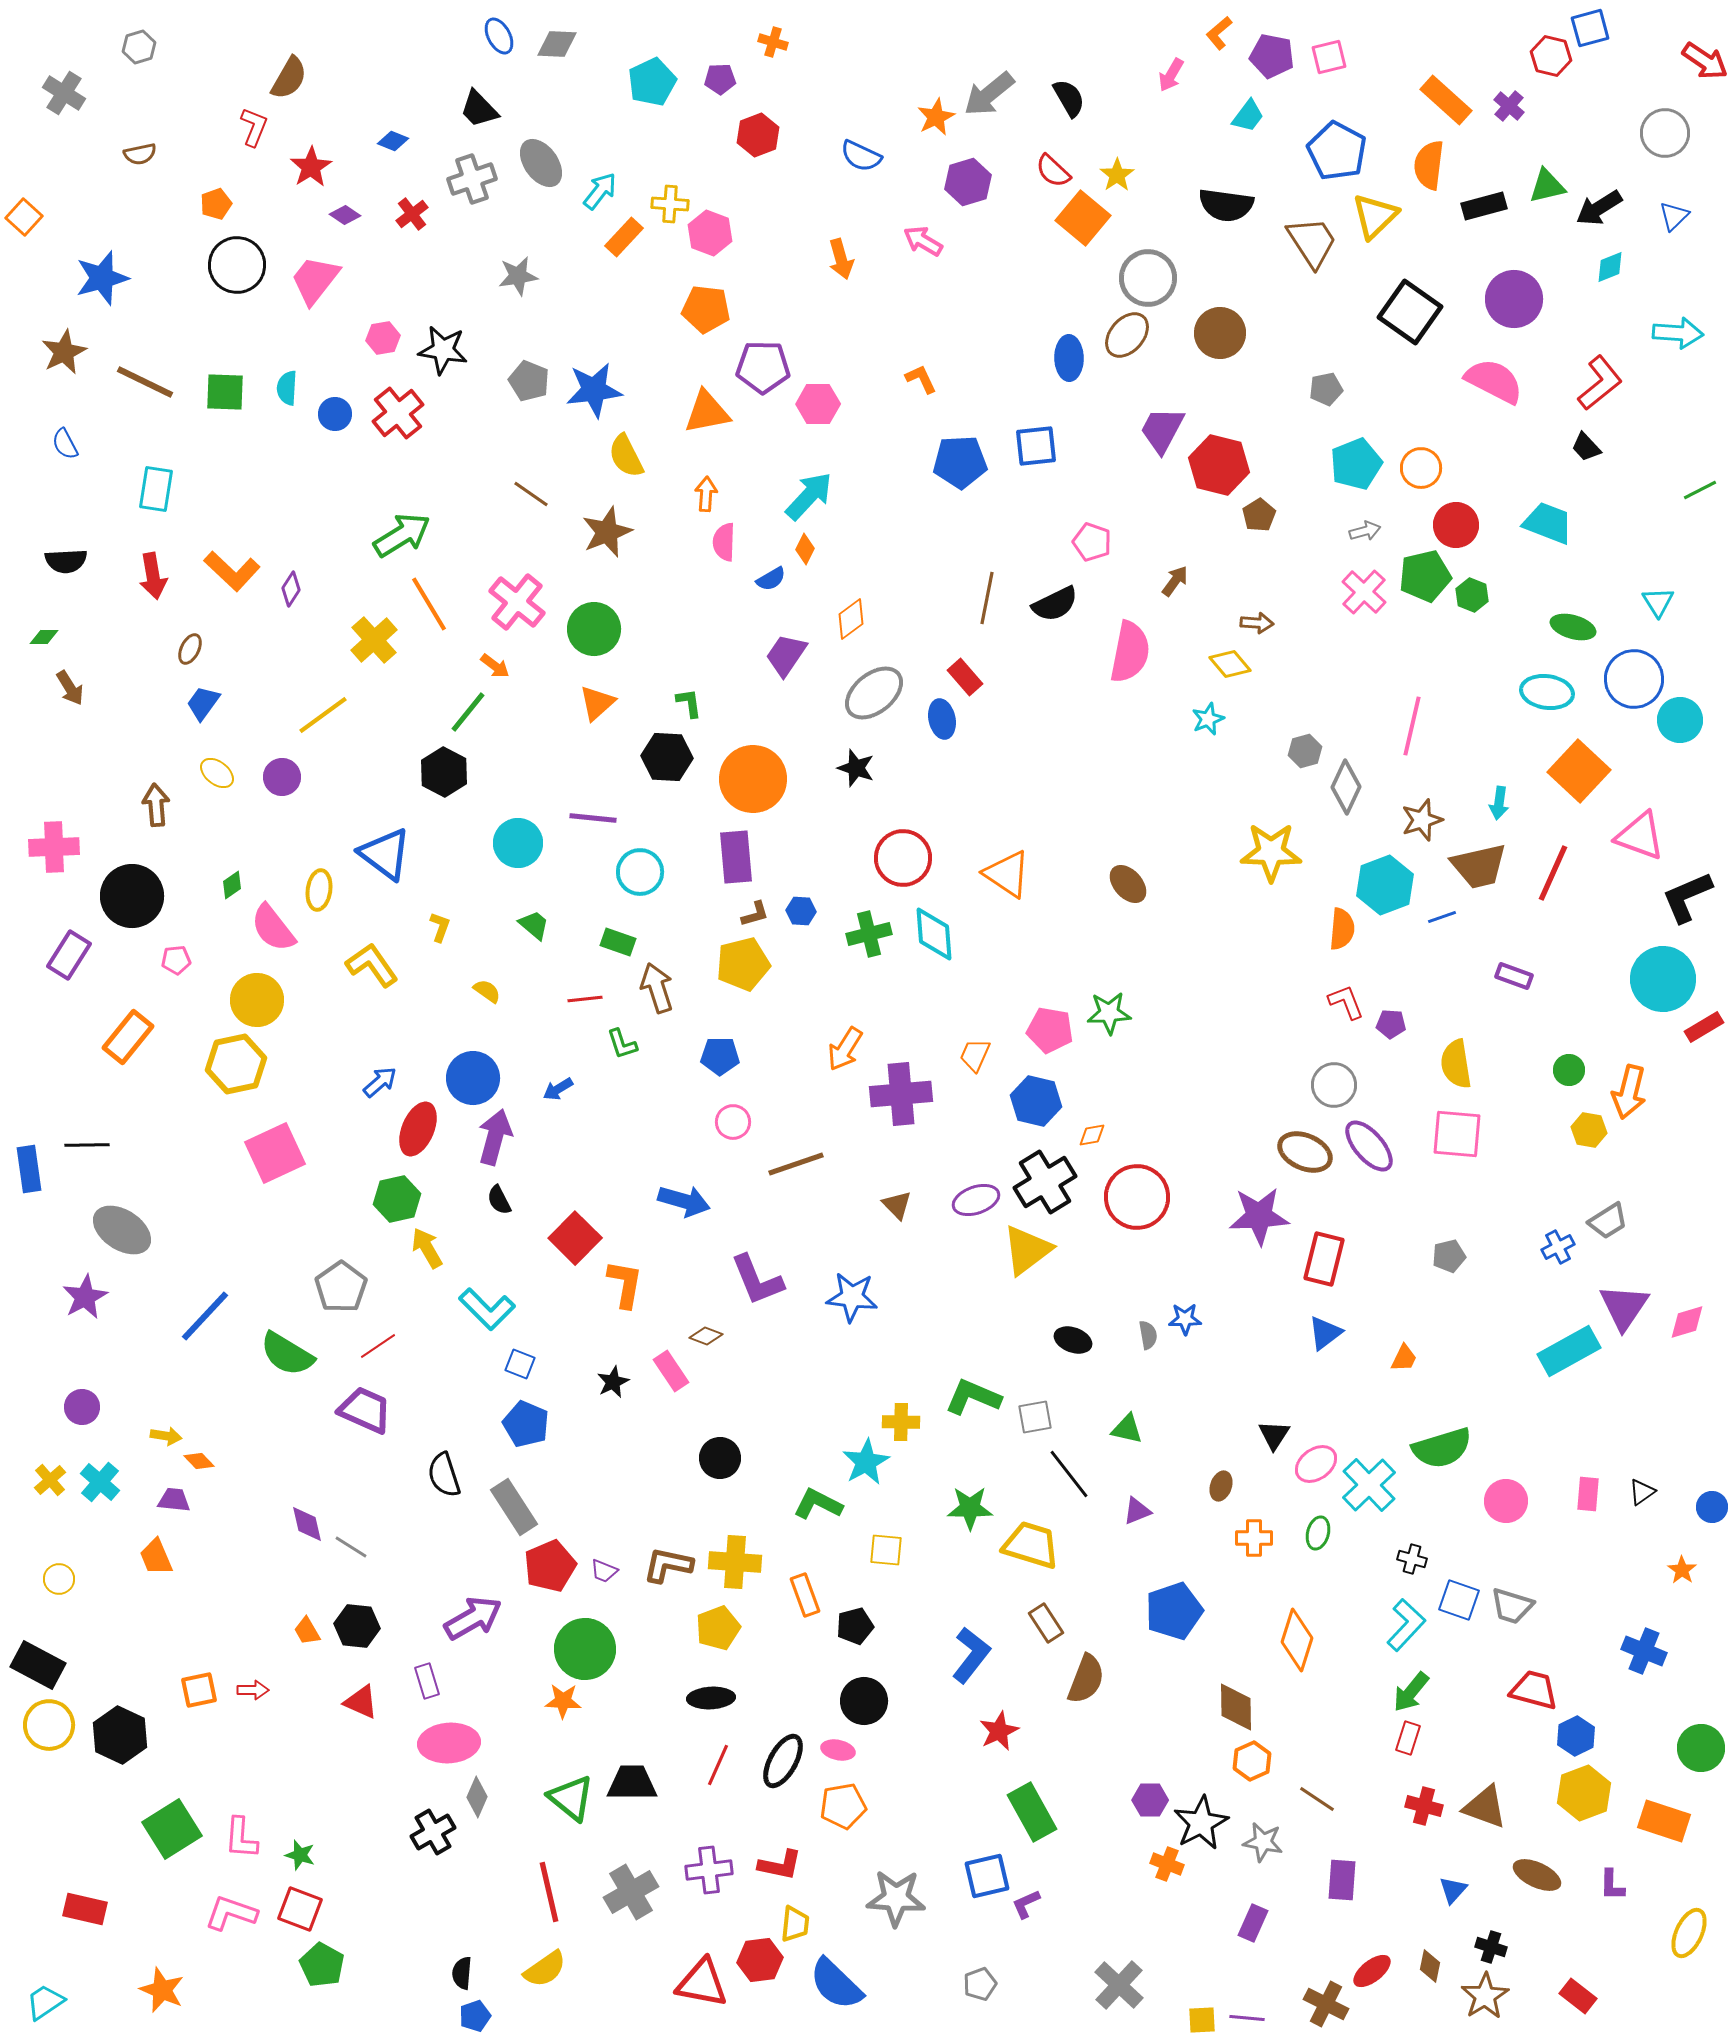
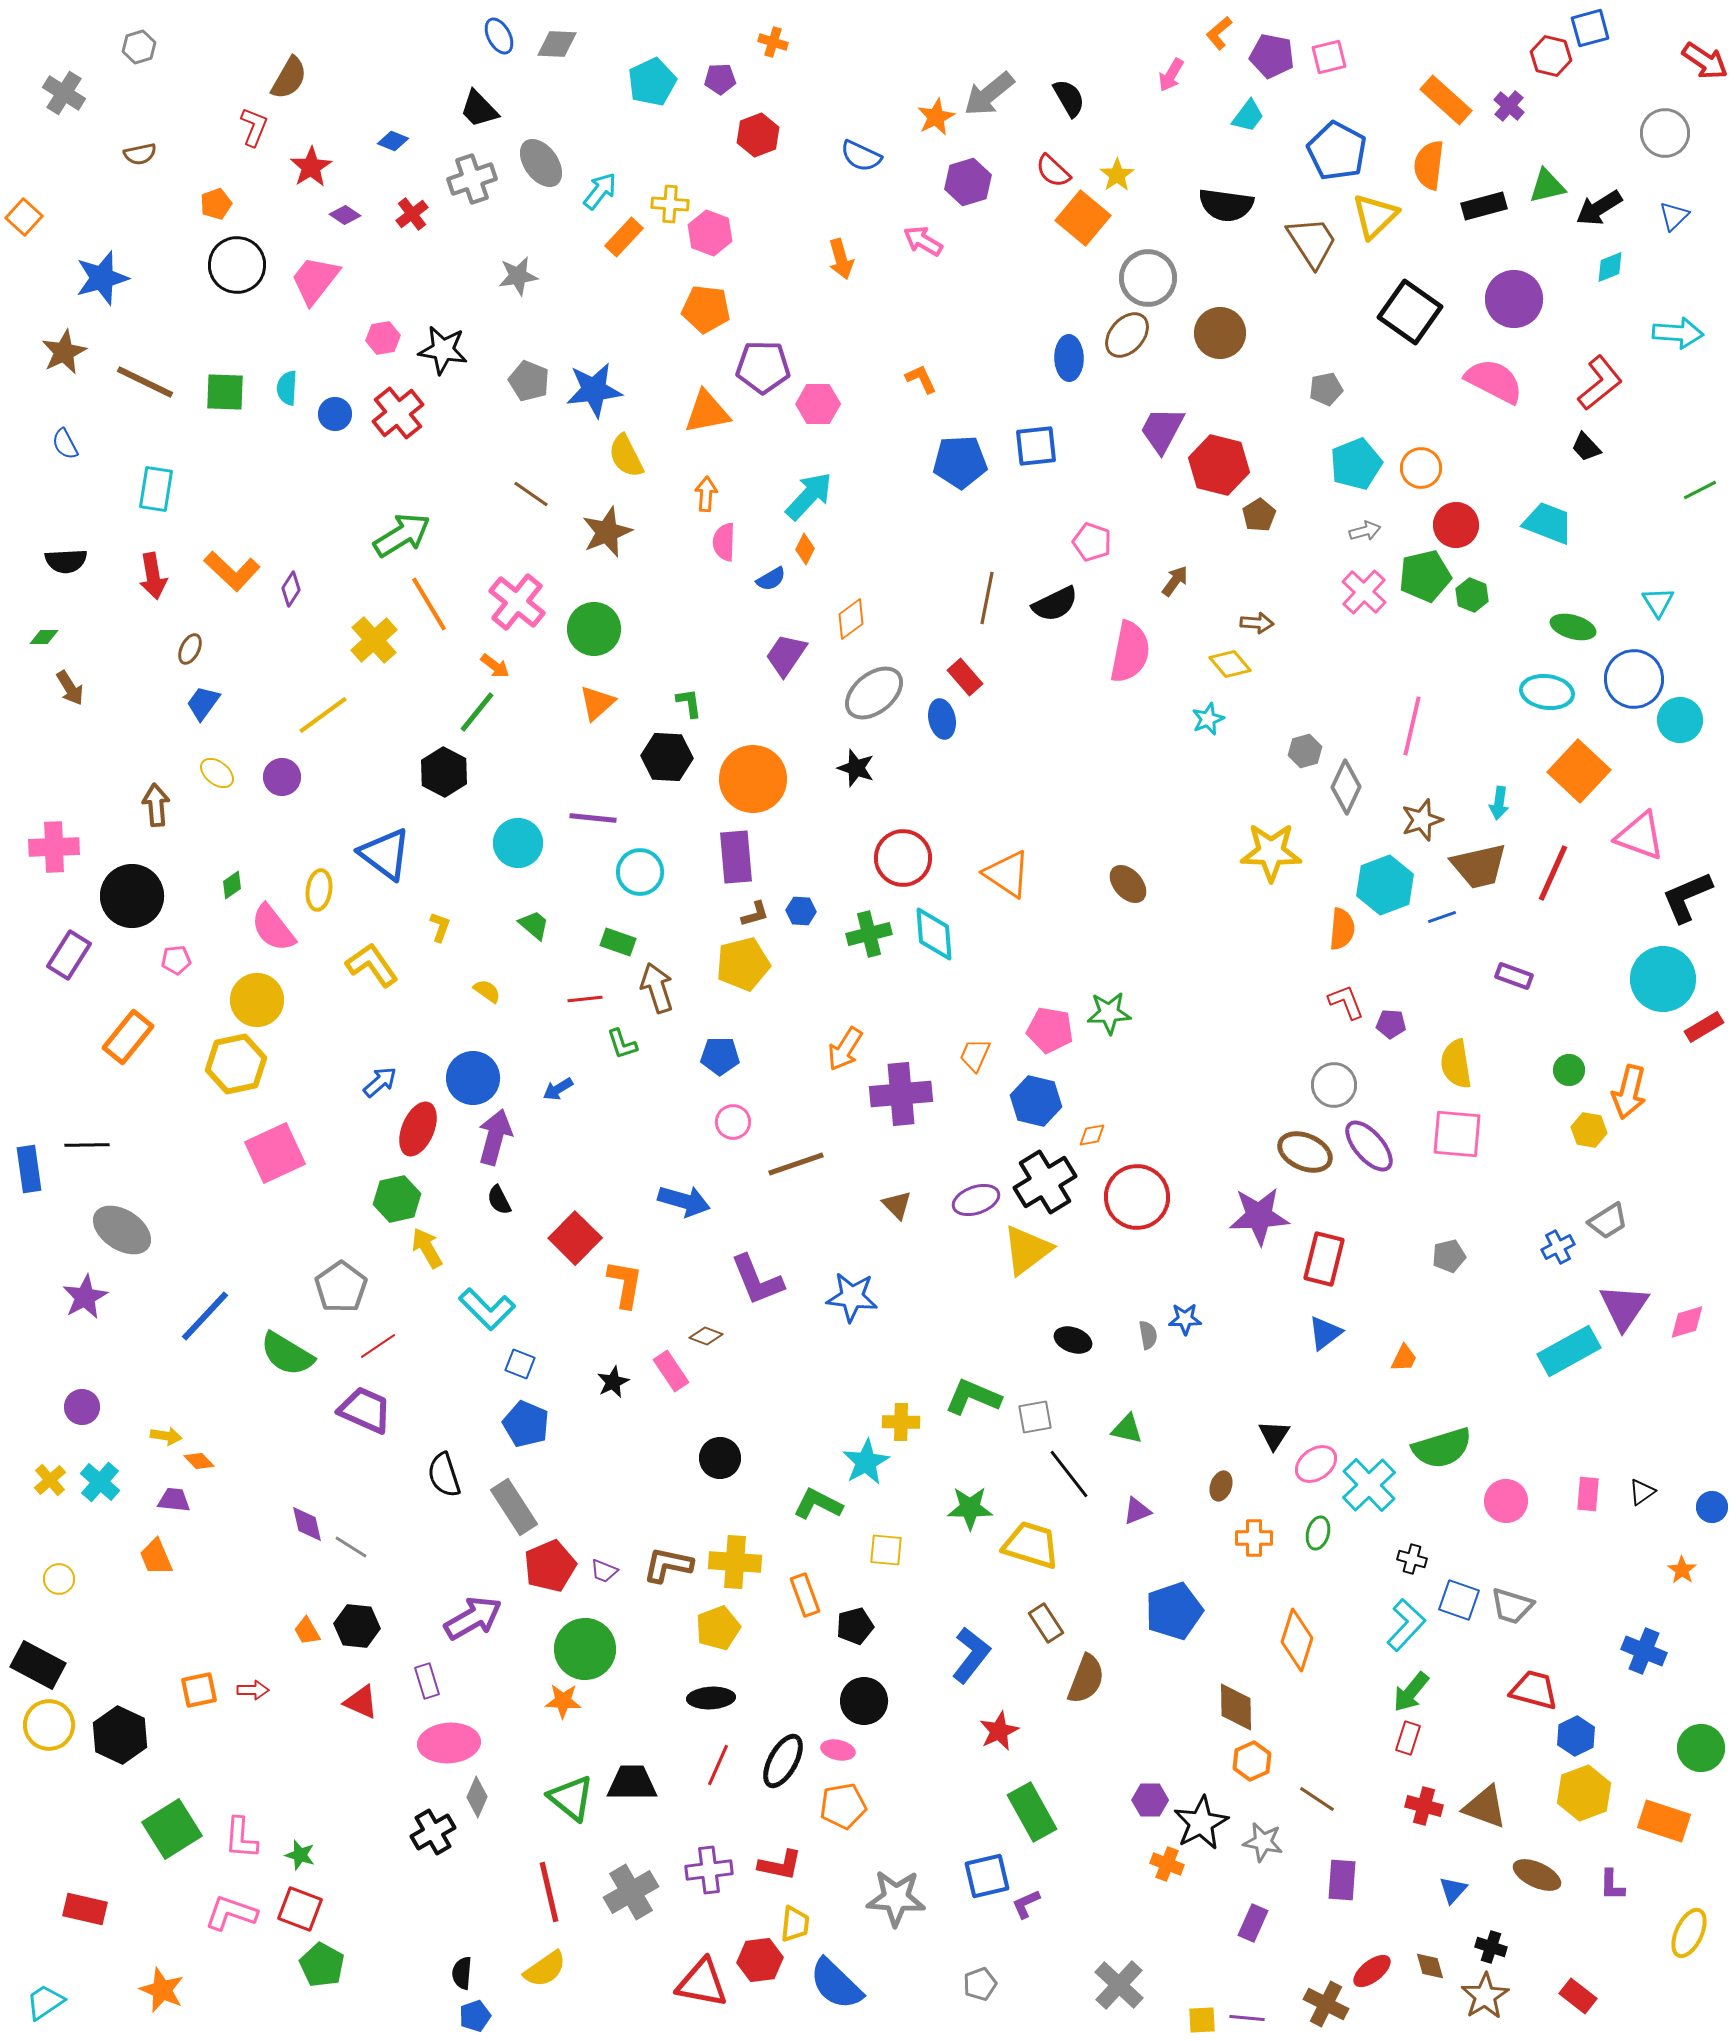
green line at (468, 712): moved 9 px right
brown diamond at (1430, 1966): rotated 28 degrees counterclockwise
